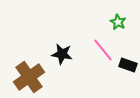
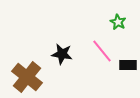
pink line: moved 1 px left, 1 px down
black rectangle: rotated 18 degrees counterclockwise
brown cross: moved 2 px left; rotated 16 degrees counterclockwise
